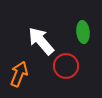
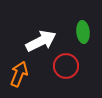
white arrow: rotated 104 degrees clockwise
